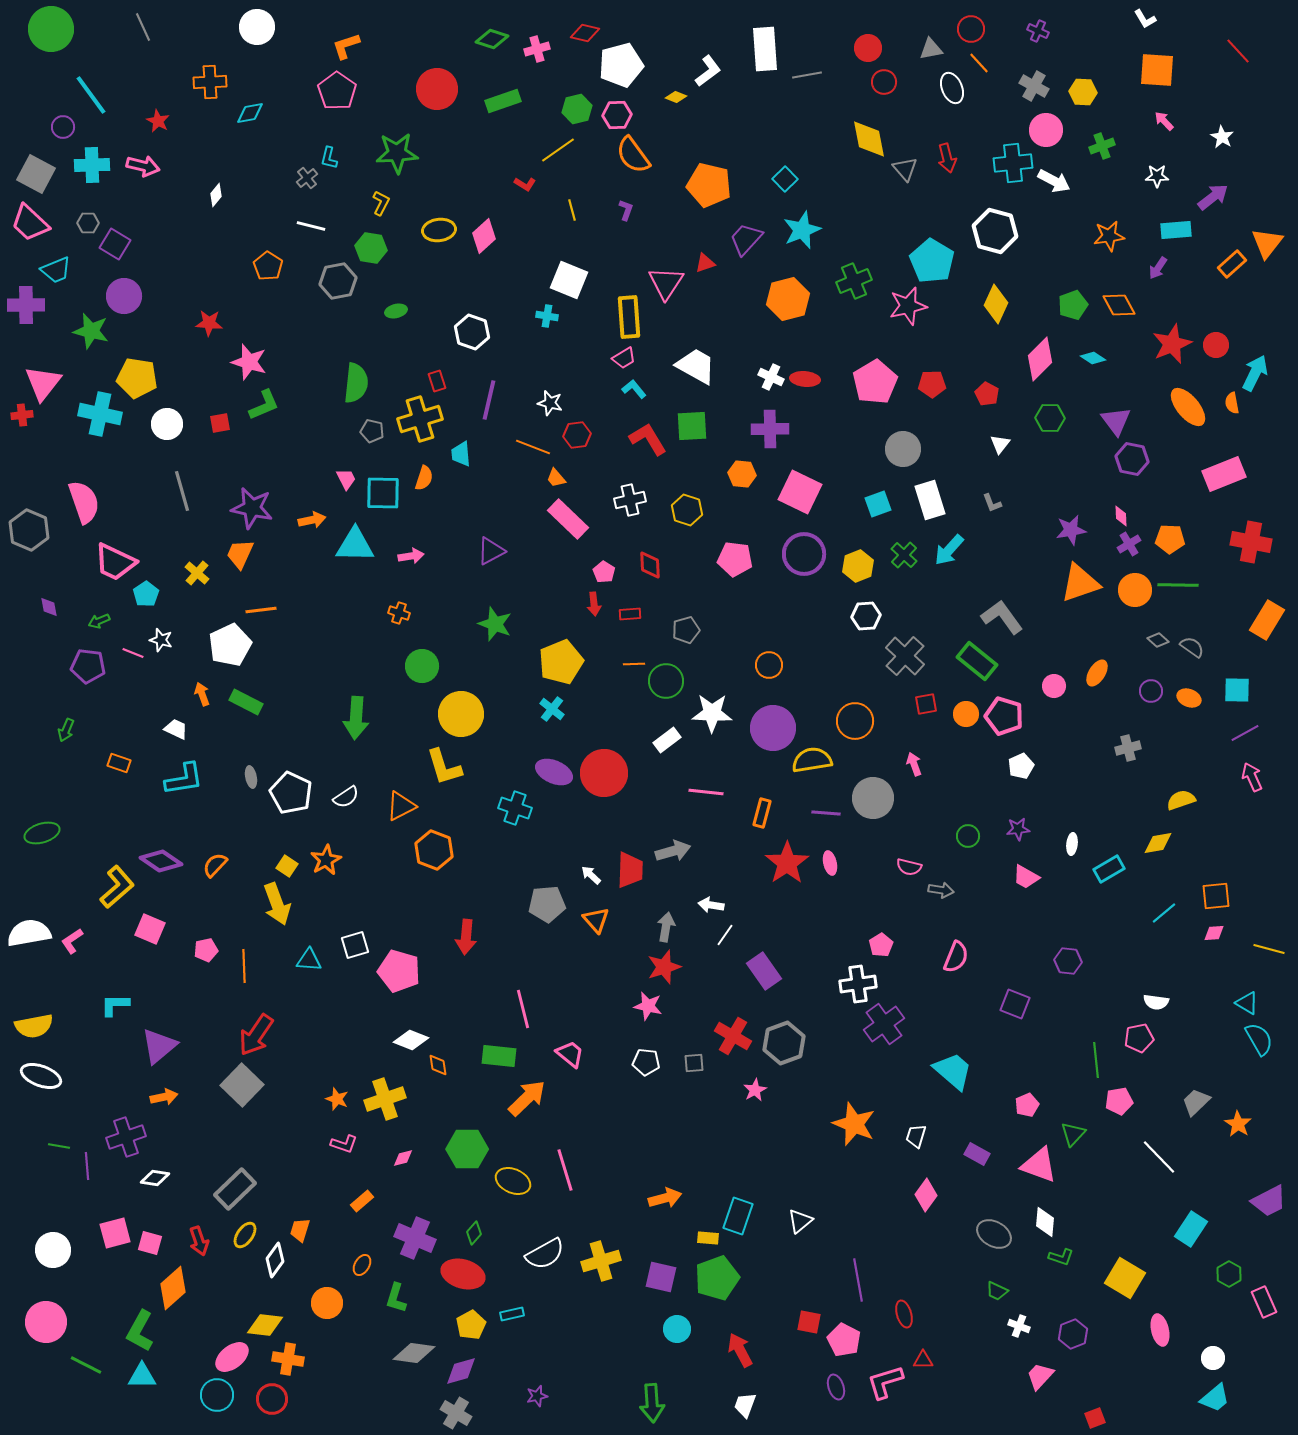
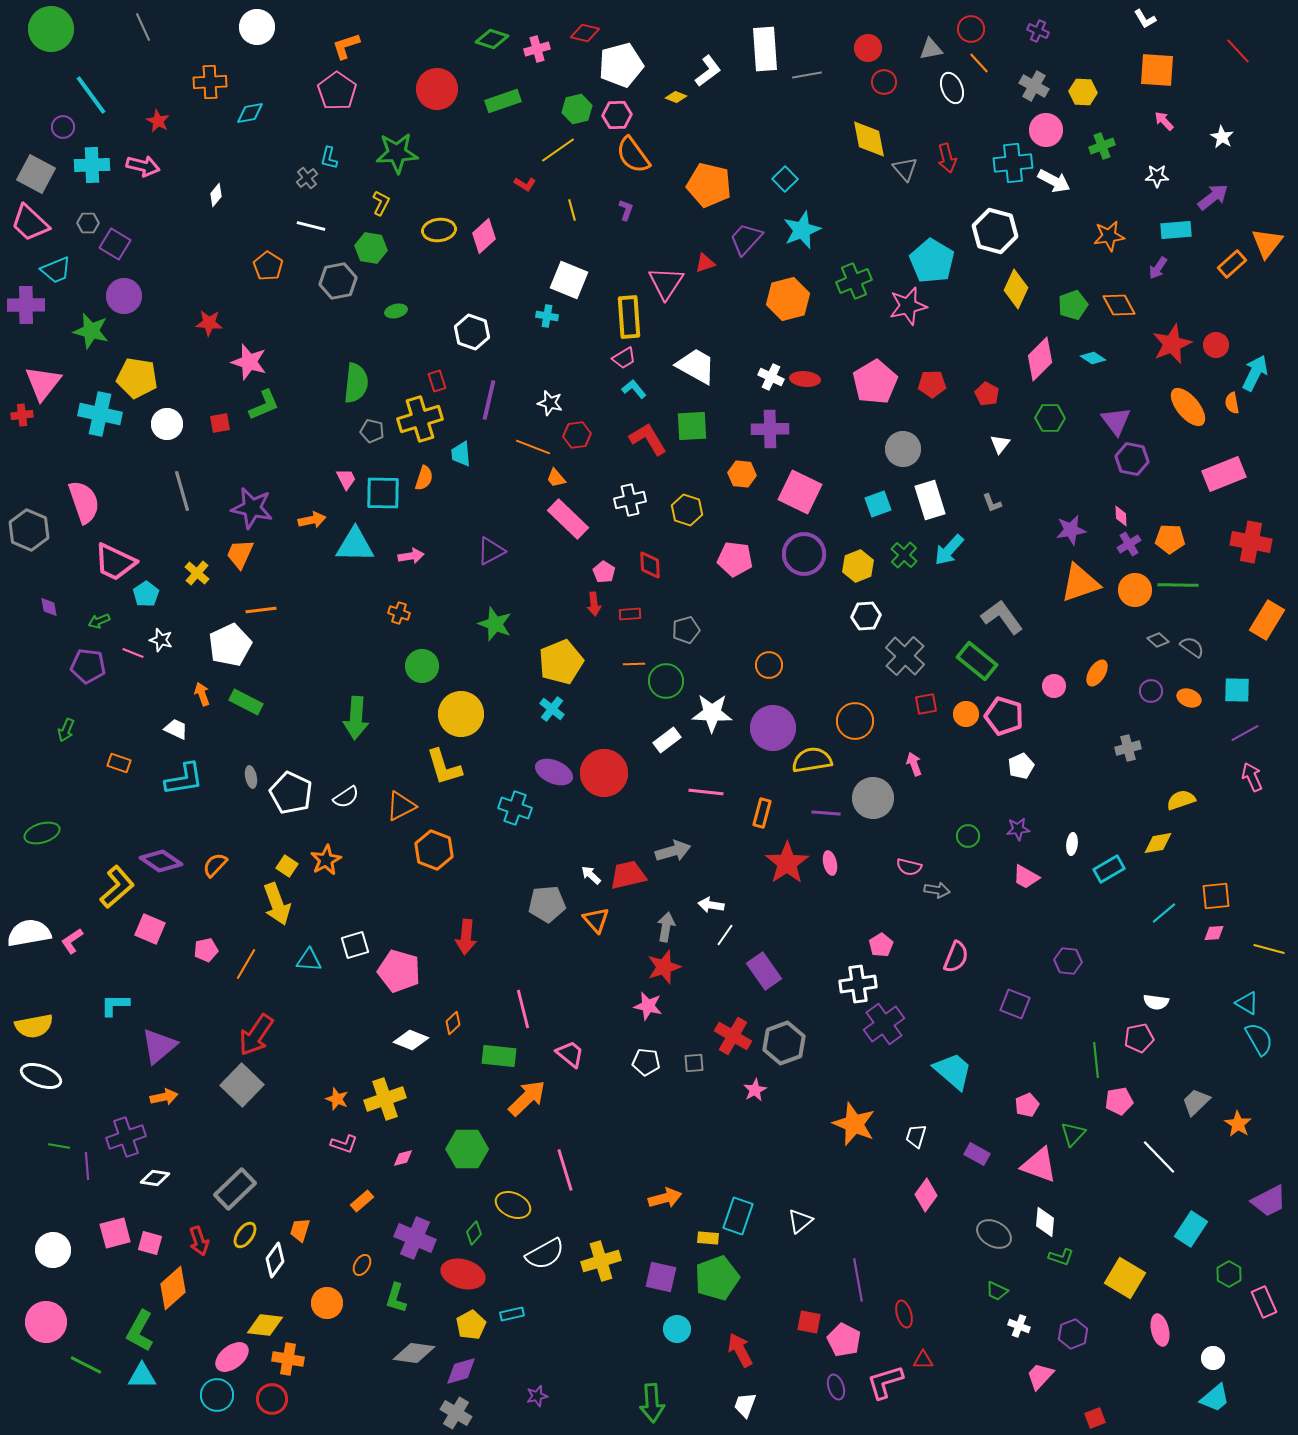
yellow diamond at (996, 304): moved 20 px right, 15 px up
red trapezoid at (630, 870): moved 2 px left, 5 px down; rotated 105 degrees counterclockwise
gray arrow at (941, 890): moved 4 px left
orange line at (244, 966): moved 2 px right, 2 px up; rotated 32 degrees clockwise
orange diamond at (438, 1065): moved 15 px right, 42 px up; rotated 55 degrees clockwise
yellow ellipse at (513, 1181): moved 24 px down
